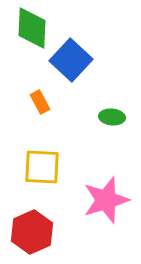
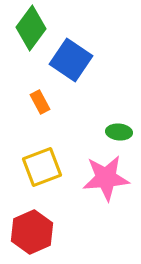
green diamond: moved 1 px left; rotated 33 degrees clockwise
blue square: rotated 9 degrees counterclockwise
green ellipse: moved 7 px right, 15 px down
yellow square: rotated 24 degrees counterclockwise
pink star: moved 22 px up; rotated 12 degrees clockwise
